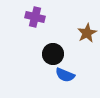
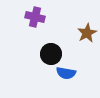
black circle: moved 2 px left
blue semicircle: moved 1 px right, 2 px up; rotated 12 degrees counterclockwise
